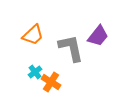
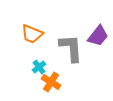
orange trapezoid: moved 1 px left, 1 px up; rotated 65 degrees clockwise
gray L-shape: rotated 8 degrees clockwise
cyan cross: moved 4 px right, 5 px up
